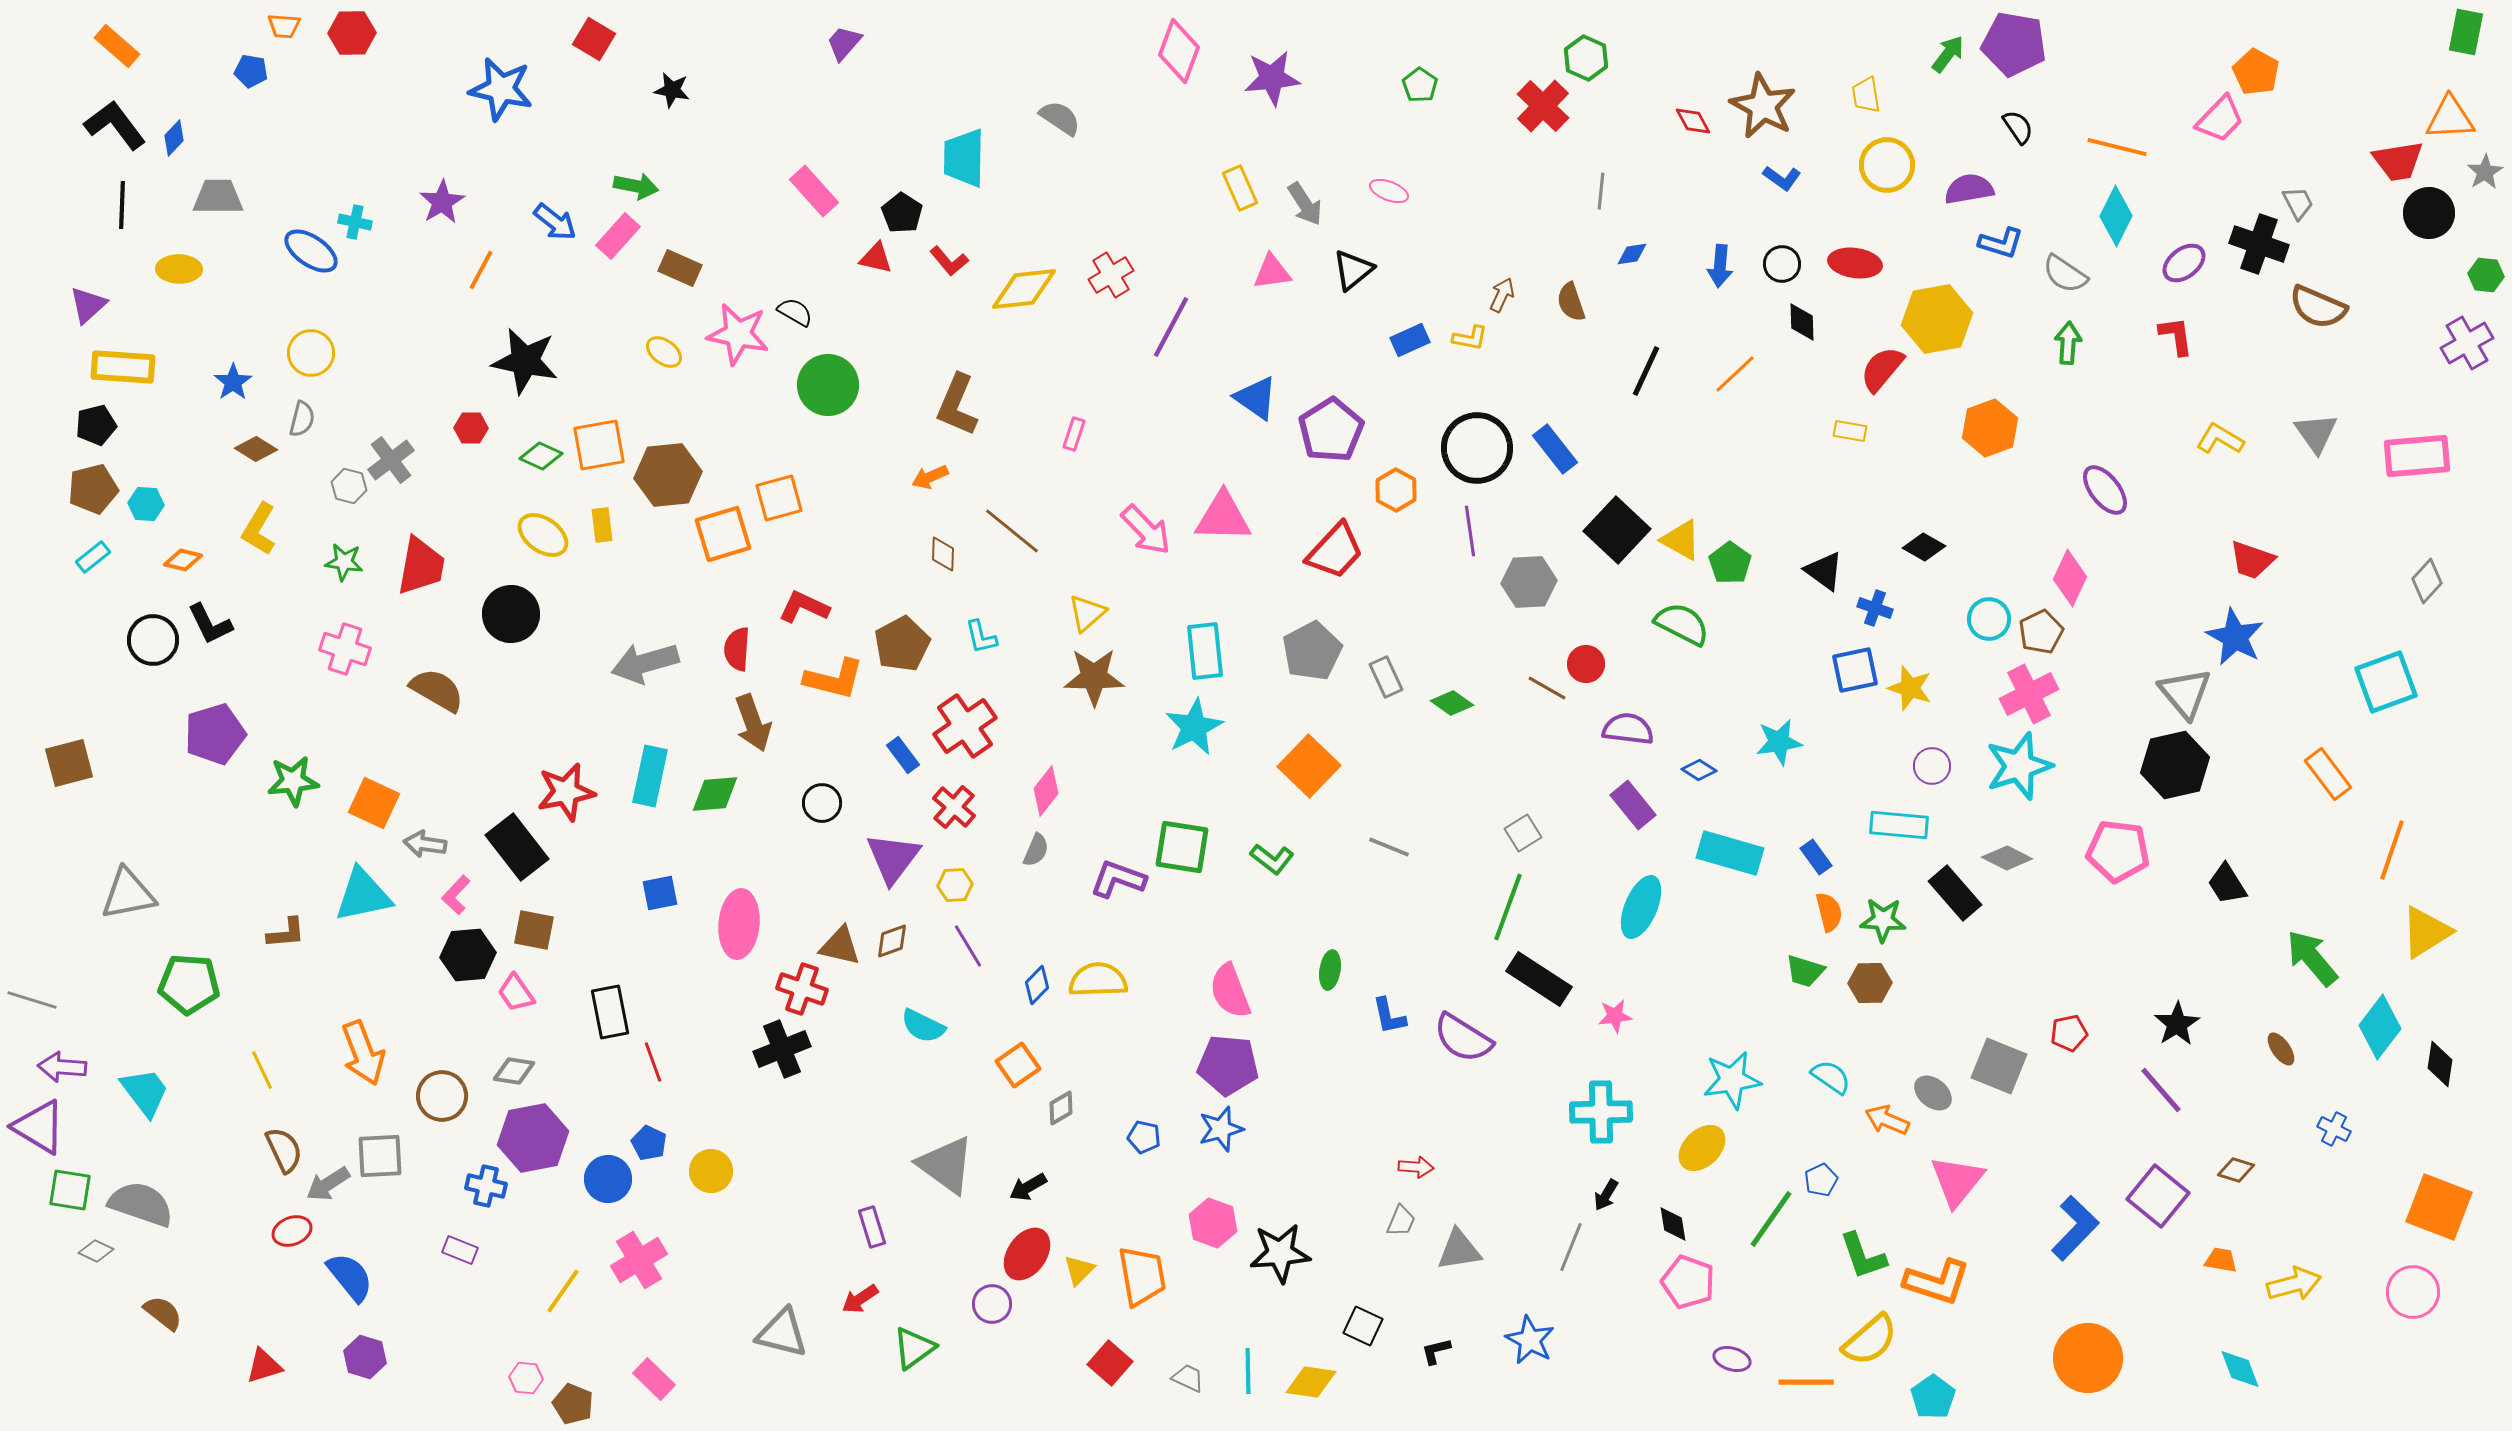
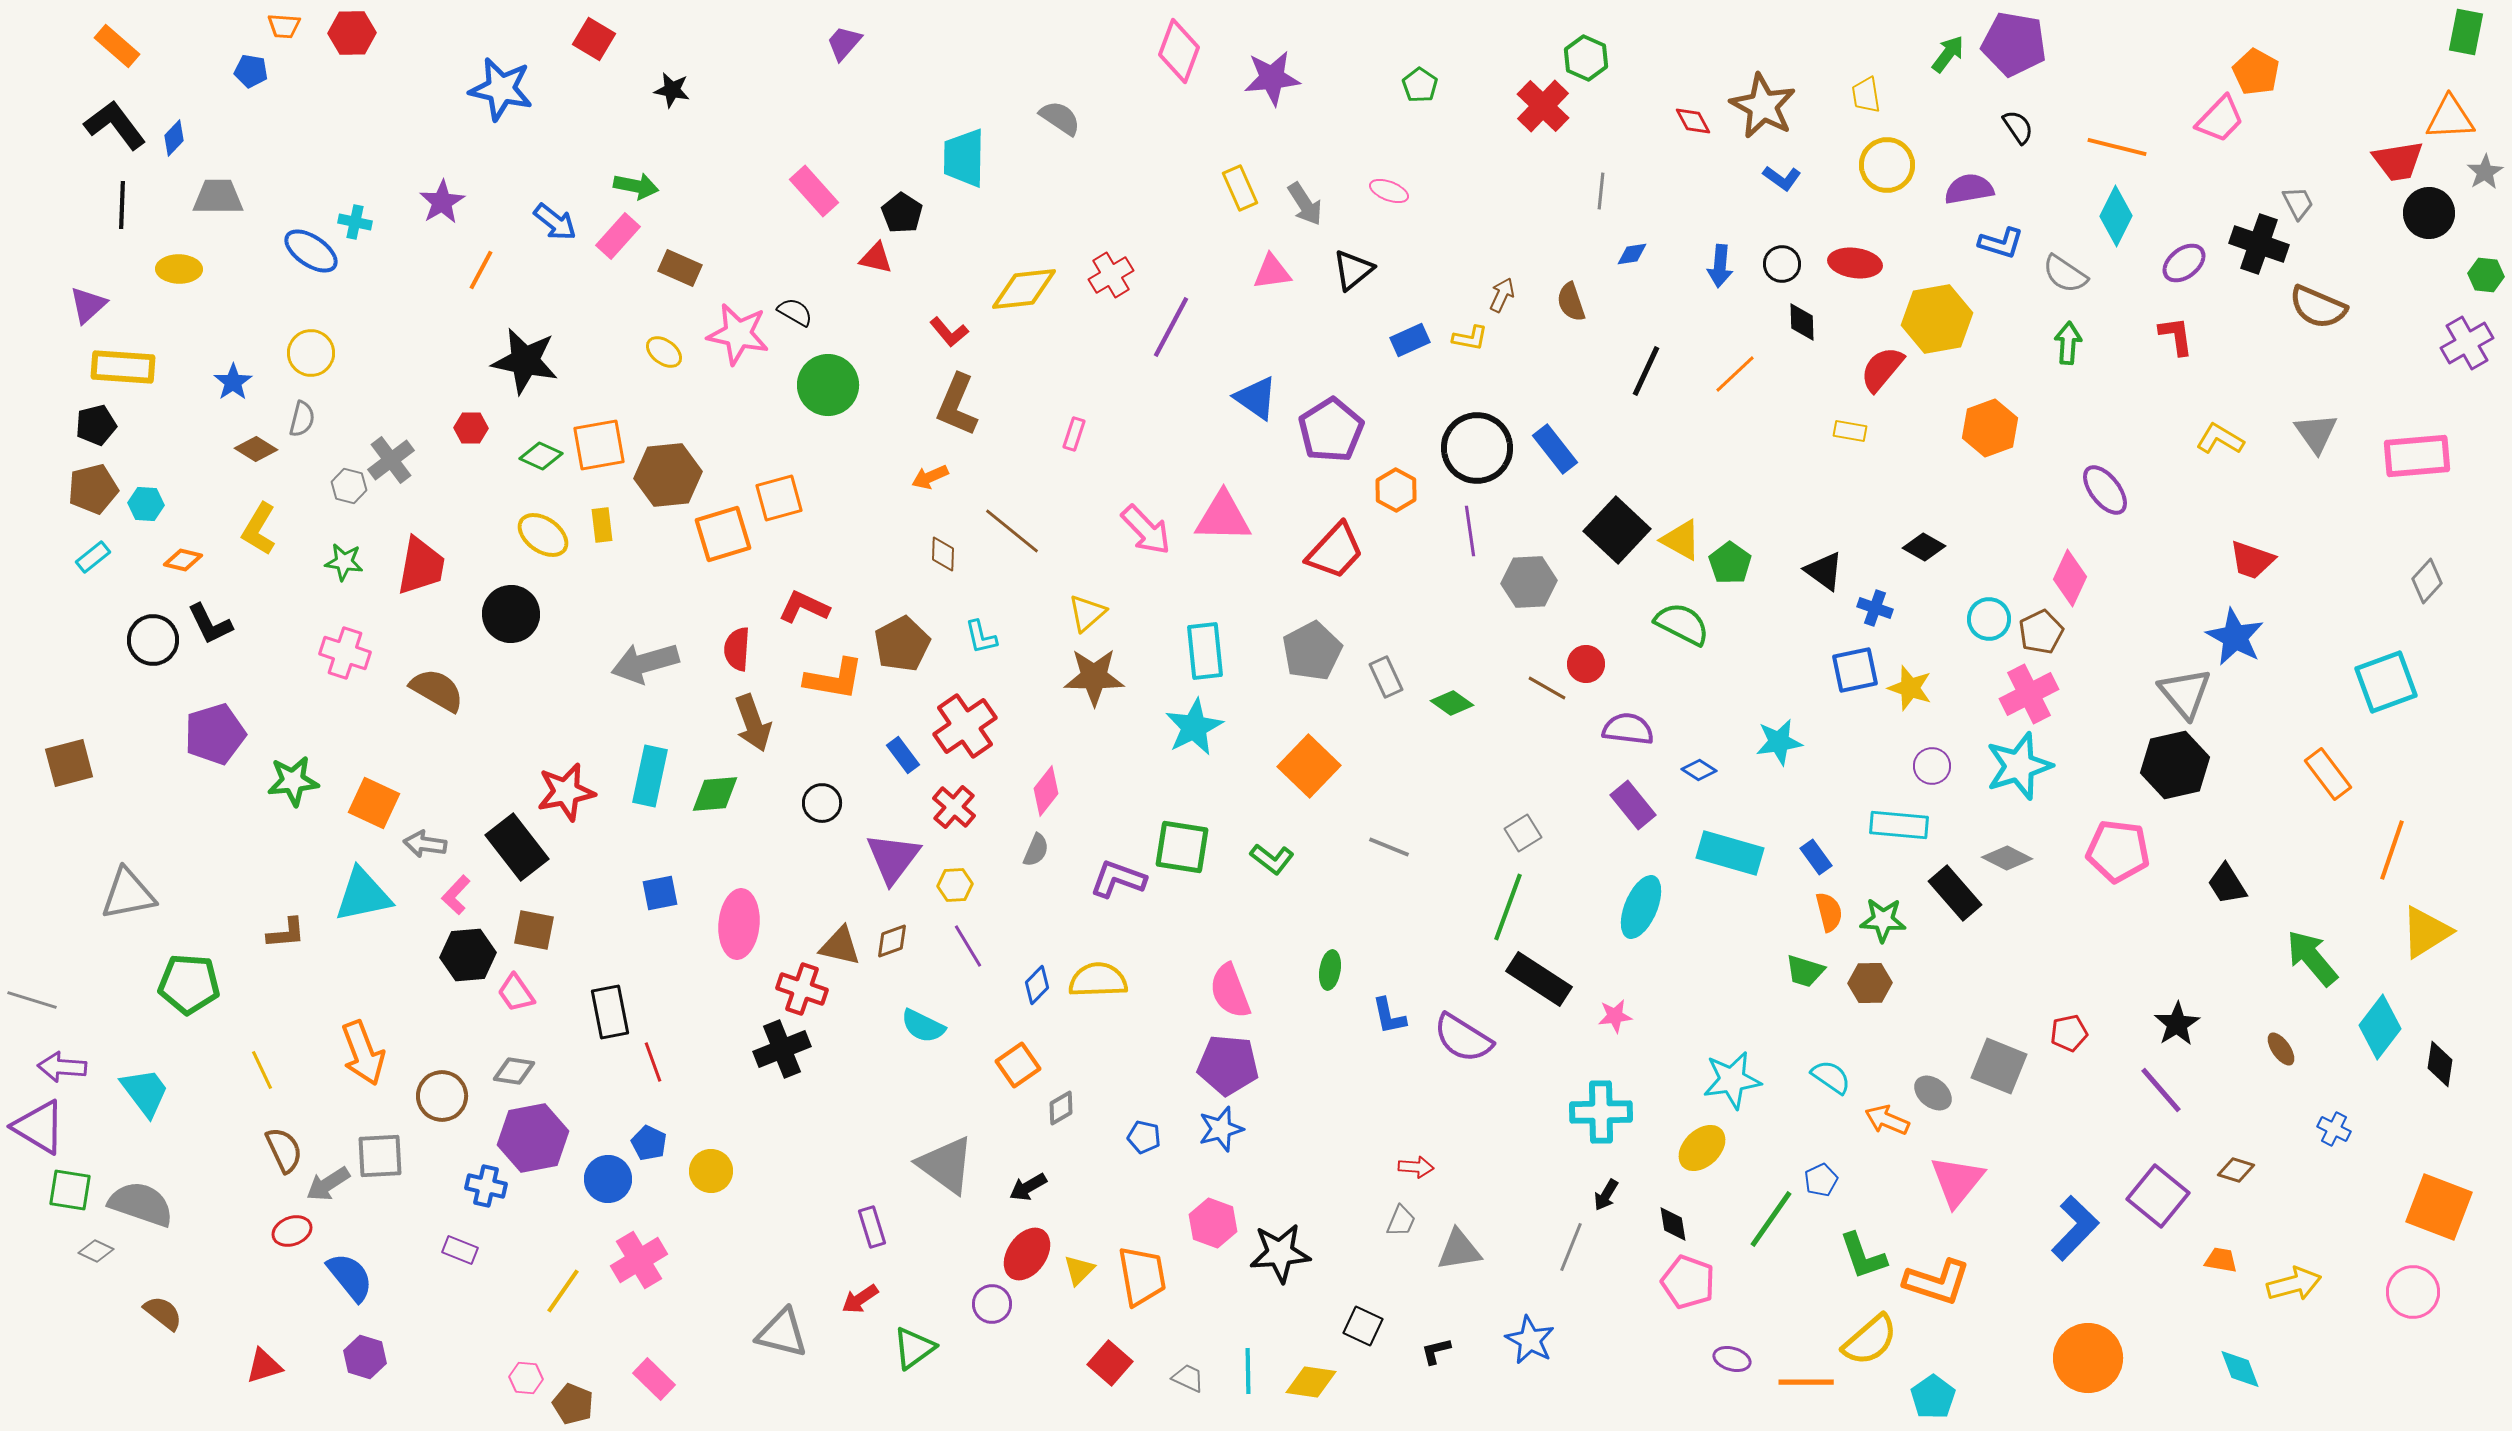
red L-shape at (949, 261): moved 71 px down
pink cross at (345, 649): moved 4 px down
orange L-shape at (834, 679): rotated 4 degrees counterclockwise
